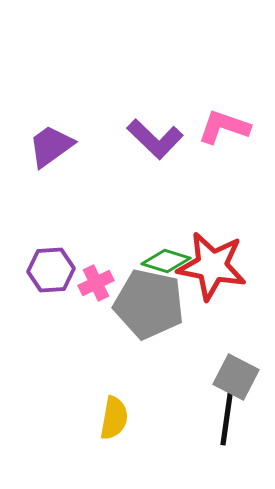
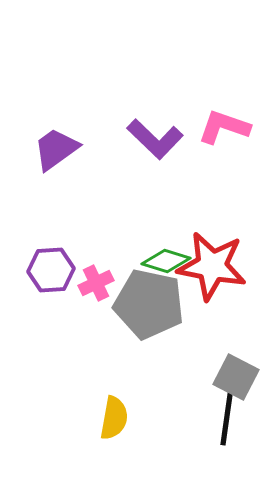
purple trapezoid: moved 5 px right, 3 px down
